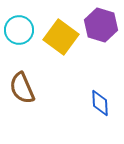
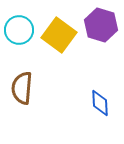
yellow square: moved 2 px left, 2 px up
brown semicircle: rotated 28 degrees clockwise
